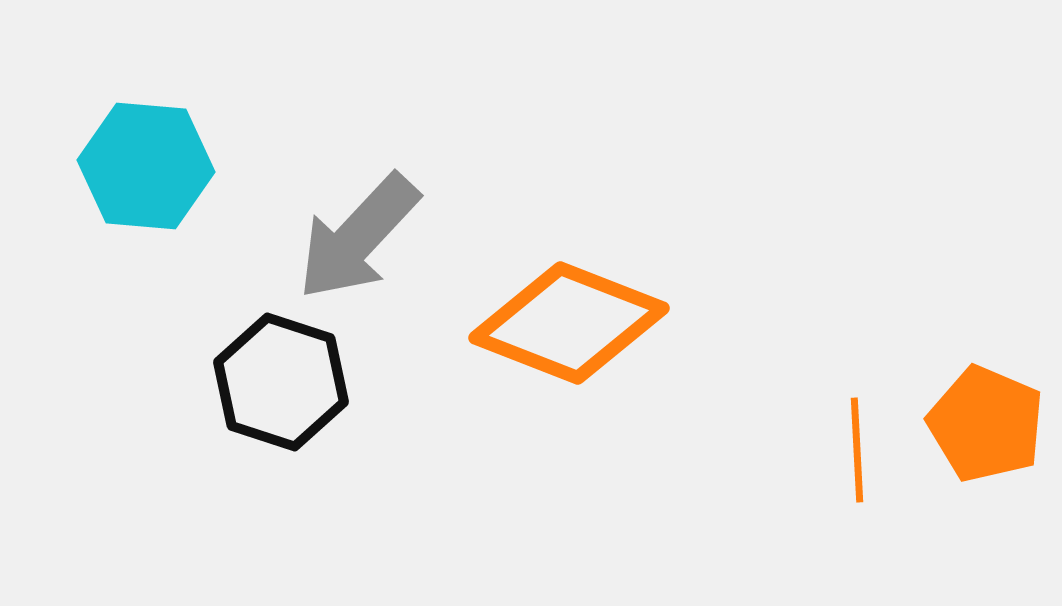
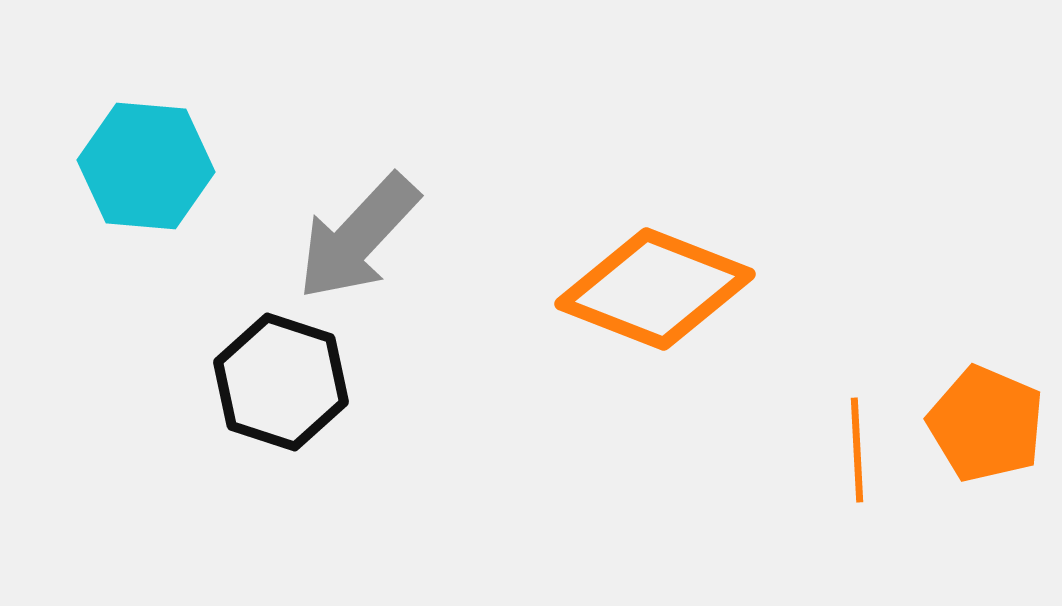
orange diamond: moved 86 px right, 34 px up
